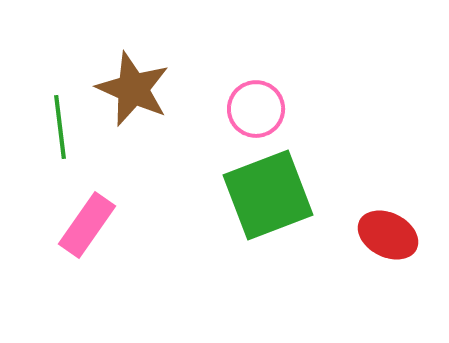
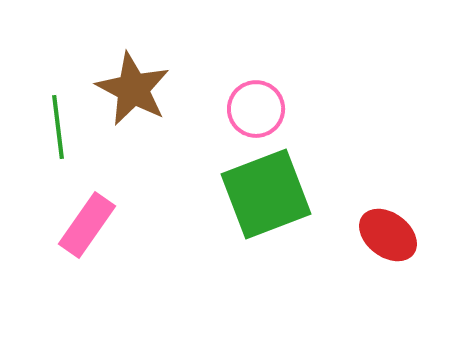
brown star: rotated 4 degrees clockwise
green line: moved 2 px left
green square: moved 2 px left, 1 px up
red ellipse: rotated 10 degrees clockwise
